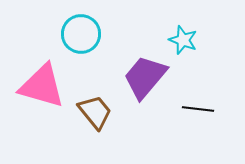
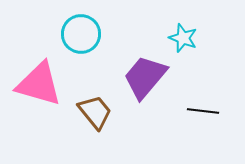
cyan star: moved 2 px up
pink triangle: moved 3 px left, 2 px up
black line: moved 5 px right, 2 px down
